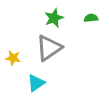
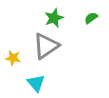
green semicircle: rotated 32 degrees counterclockwise
gray triangle: moved 3 px left, 2 px up
cyan triangle: rotated 36 degrees counterclockwise
